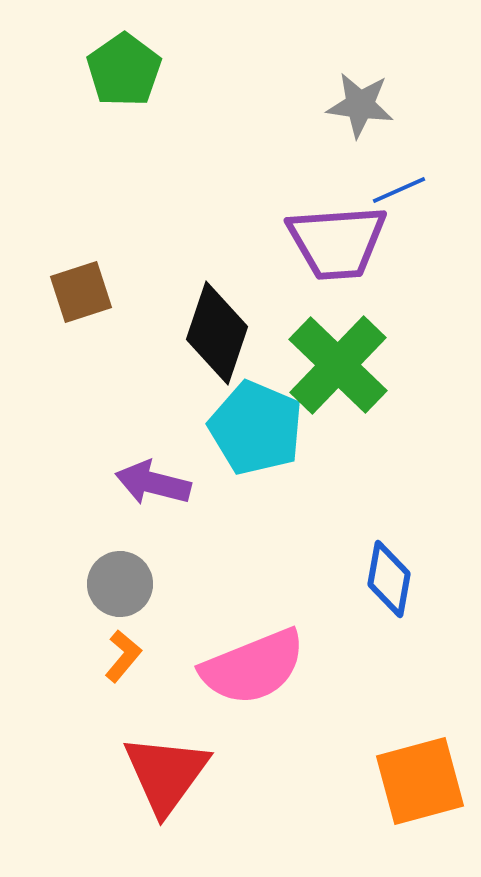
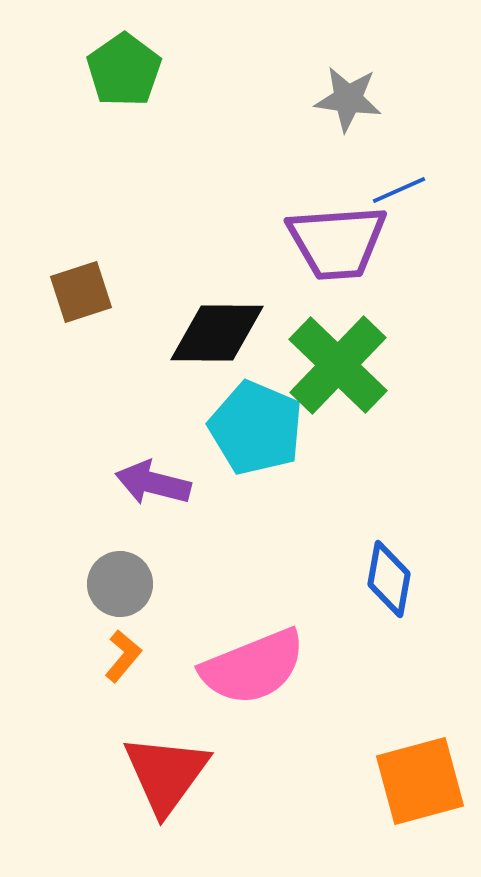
gray star: moved 12 px left, 6 px up
black diamond: rotated 72 degrees clockwise
